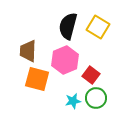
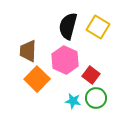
pink hexagon: rotated 12 degrees counterclockwise
orange square: rotated 30 degrees clockwise
cyan star: rotated 21 degrees clockwise
